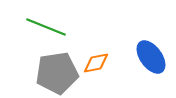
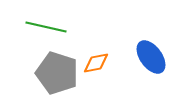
green line: rotated 9 degrees counterclockwise
gray pentagon: rotated 27 degrees clockwise
